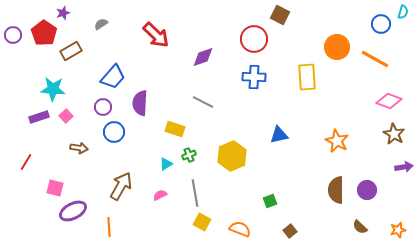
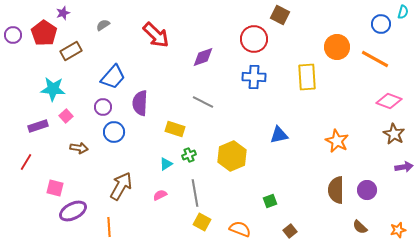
gray semicircle at (101, 24): moved 2 px right, 1 px down
purple rectangle at (39, 117): moved 1 px left, 9 px down
